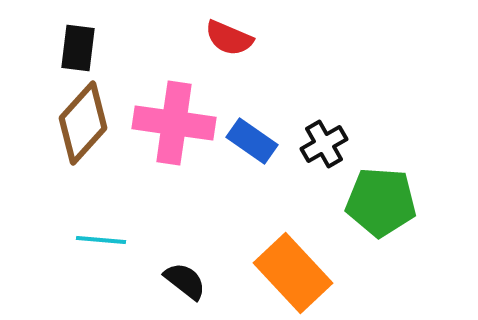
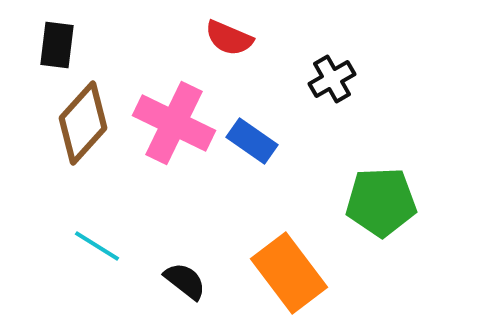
black rectangle: moved 21 px left, 3 px up
pink cross: rotated 18 degrees clockwise
black cross: moved 8 px right, 65 px up
green pentagon: rotated 6 degrees counterclockwise
cyan line: moved 4 px left, 6 px down; rotated 27 degrees clockwise
orange rectangle: moved 4 px left; rotated 6 degrees clockwise
